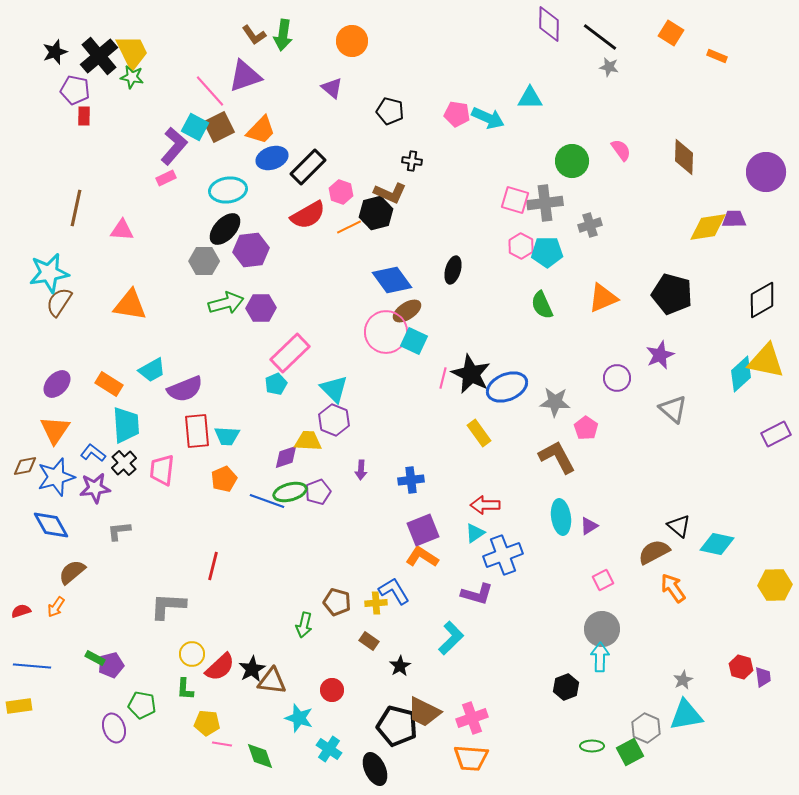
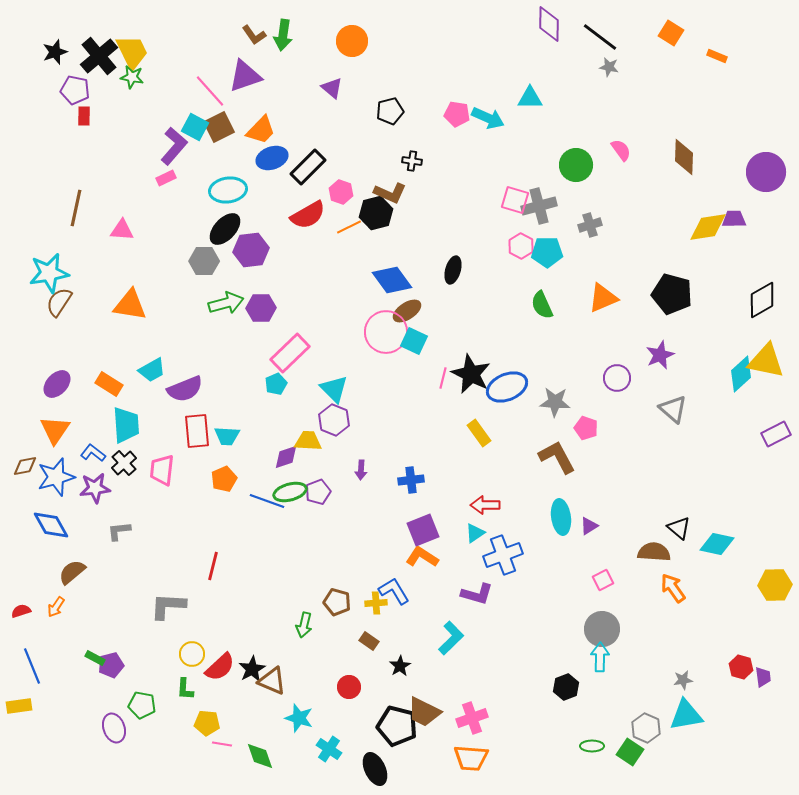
black pentagon at (390, 111): rotated 28 degrees counterclockwise
green circle at (572, 161): moved 4 px right, 4 px down
gray cross at (545, 203): moved 6 px left, 3 px down; rotated 8 degrees counterclockwise
pink pentagon at (586, 428): rotated 15 degrees counterclockwise
black triangle at (679, 526): moved 2 px down
brown semicircle at (654, 552): rotated 32 degrees clockwise
blue line at (32, 666): rotated 63 degrees clockwise
gray star at (683, 680): rotated 18 degrees clockwise
brown triangle at (272, 681): rotated 16 degrees clockwise
red circle at (332, 690): moved 17 px right, 3 px up
green square at (630, 752): rotated 28 degrees counterclockwise
